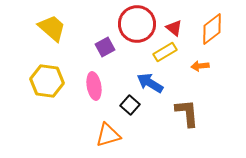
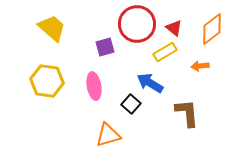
purple square: rotated 12 degrees clockwise
black square: moved 1 px right, 1 px up
